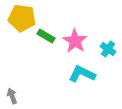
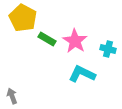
yellow pentagon: moved 1 px right; rotated 20 degrees clockwise
green rectangle: moved 1 px right, 3 px down
cyan cross: rotated 21 degrees counterclockwise
